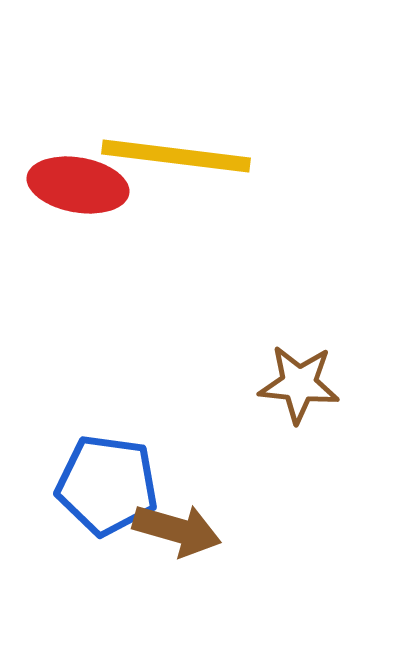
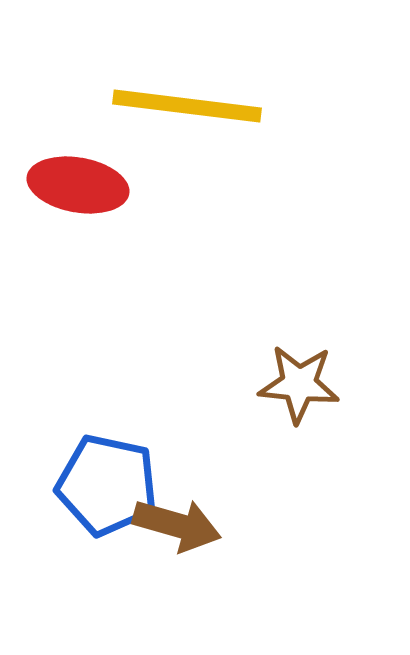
yellow line: moved 11 px right, 50 px up
blue pentagon: rotated 4 degrees clockwise
brown arrow: moved 5 px up
